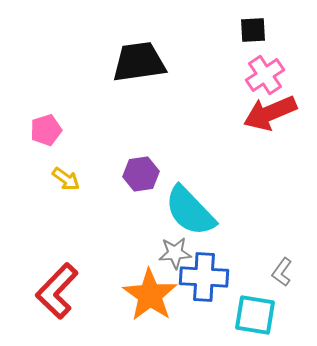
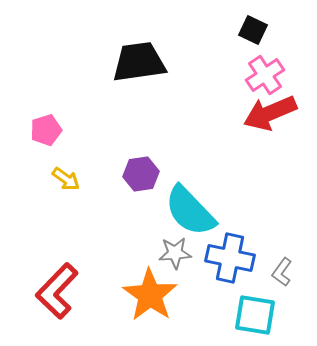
black square: rotated 28 degrees clockwise
blue cross: moved 26 px right, 19 px up; rotated 9 degrees clockwise
